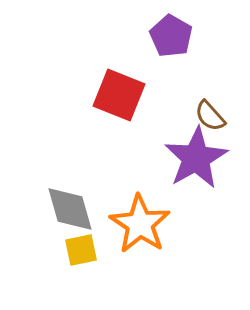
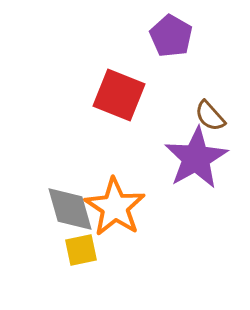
orange star: moved 25 px left, 17 px up
